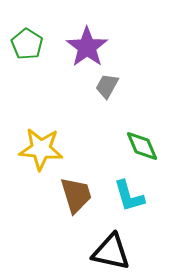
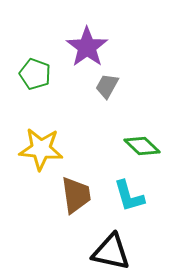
green pentagon: moved 8 px right, 30 px down; rotated 12 degrees counterclockwise
green diamond: rotated 24 degrees counterclockwise
brown trapezoid: rotated 9 degrees clockwise
